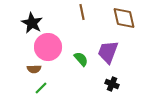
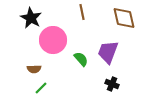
black star: moved 1 px left, 5 px up
pink circle: moved 5 px right, 7 px up
